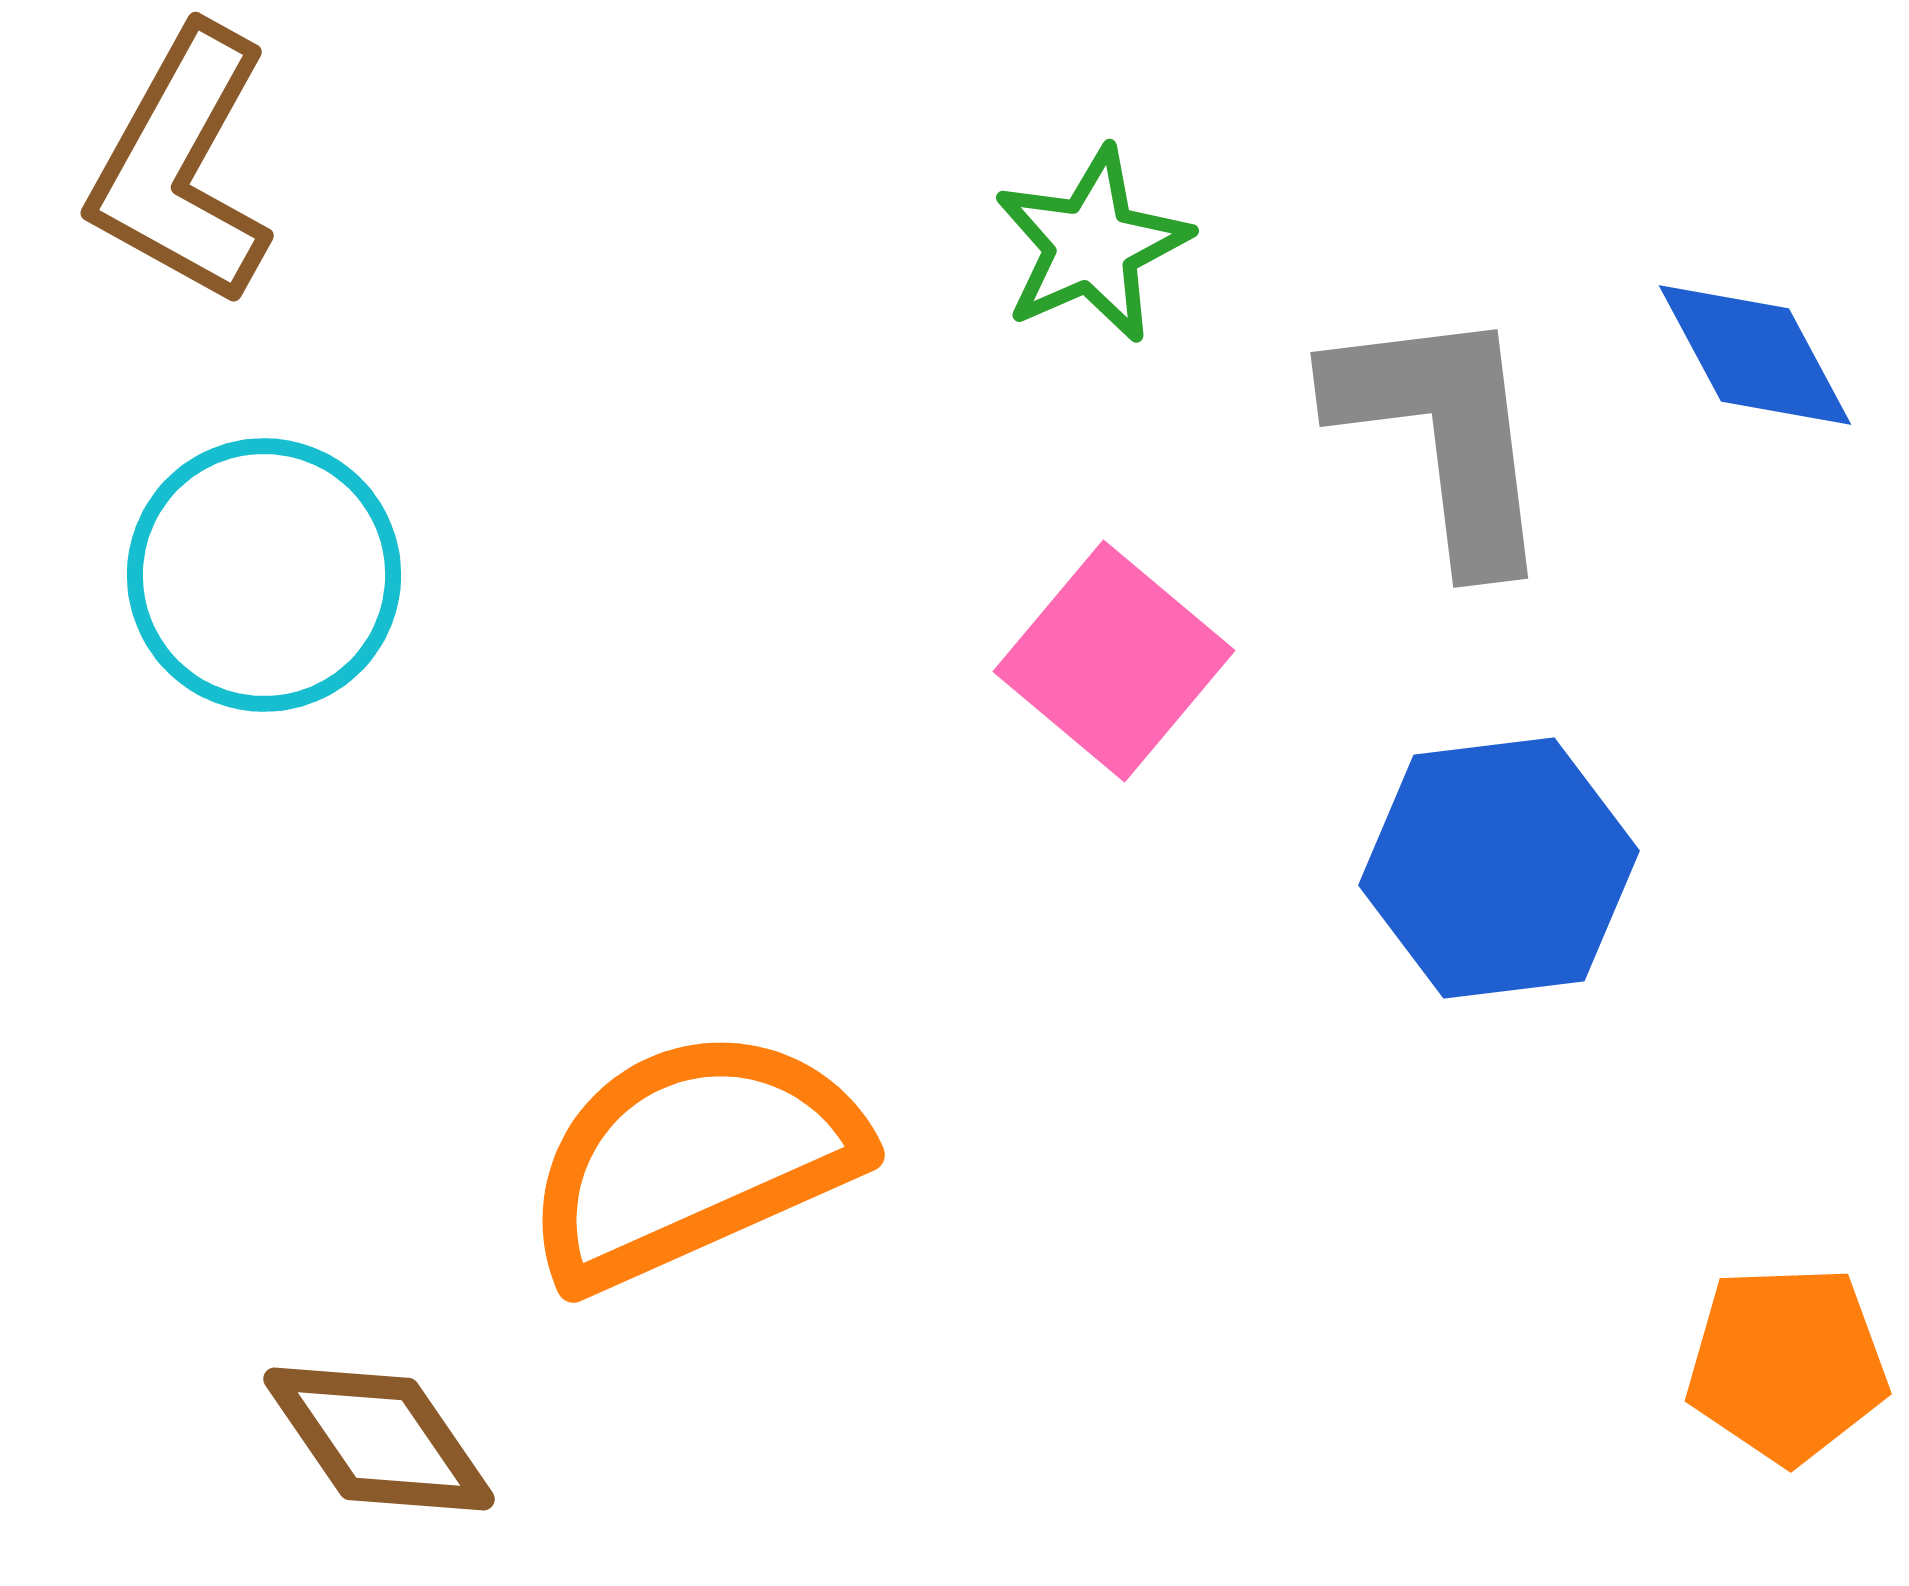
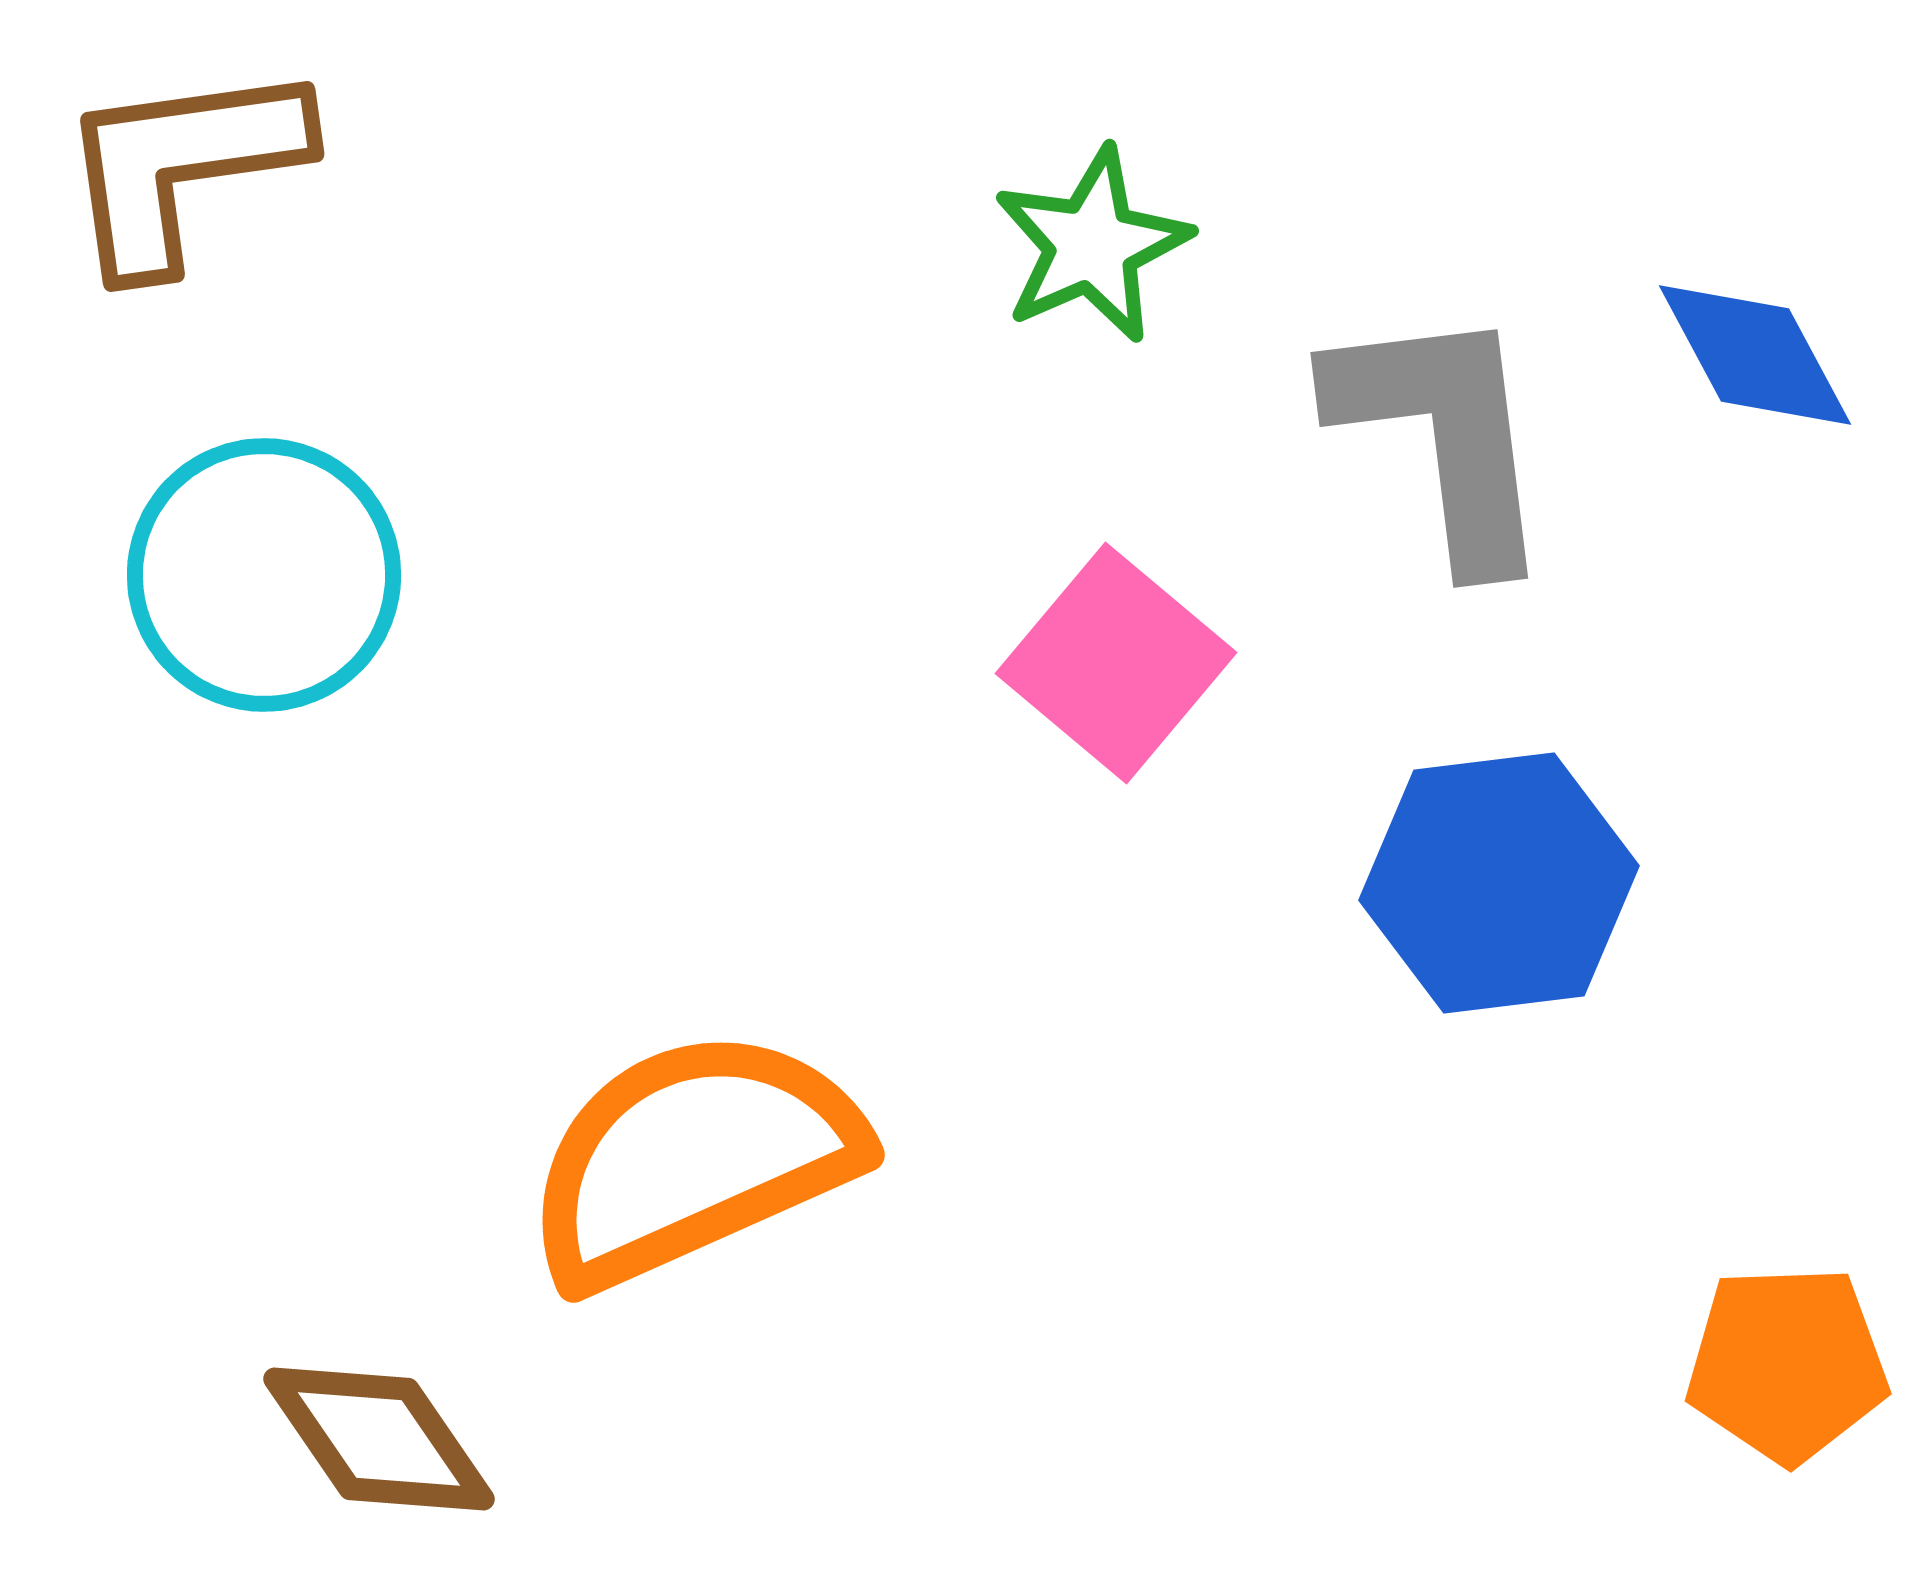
brown L-shape: rotated 53 degrees clockwise
pink square: moved 2 px right, 2 px down
blue hexagon: moved 15 px down
